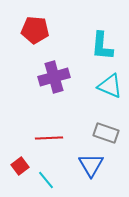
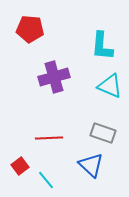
red pentagon: moved 5 px left, 1 px up
gray rectangle: moved 3 px left
blue triangle: rotated 16 degrees counterclockwise
